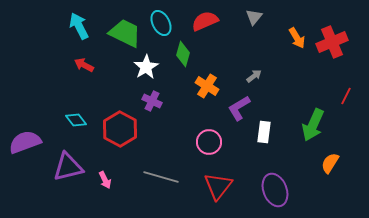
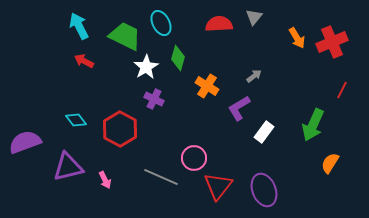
red semicircle: moved 14 px right, 3 px down; rotated 20 degrees clockwise
green trapezoid: moved 3 px down
green diamond: moved 5 px left, 4 px down
red arrow: moved 4 px up
red line: moved 4 px left, 6 px up
purple cross: moved 2 px right, 2 px up
white rectangle: rotated 30 degrees clockwise
pink circle: moved 15 px left, 16 px down
gray line: rotated 8 degrees clockwise
purple ellipse: moved 11 px left
